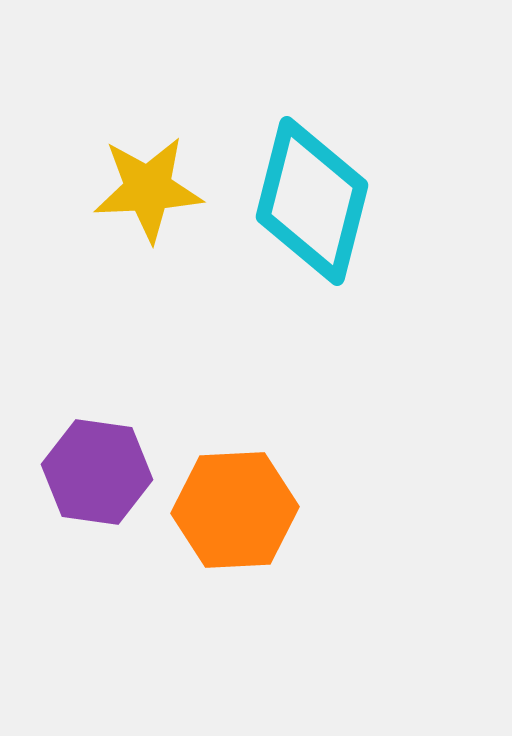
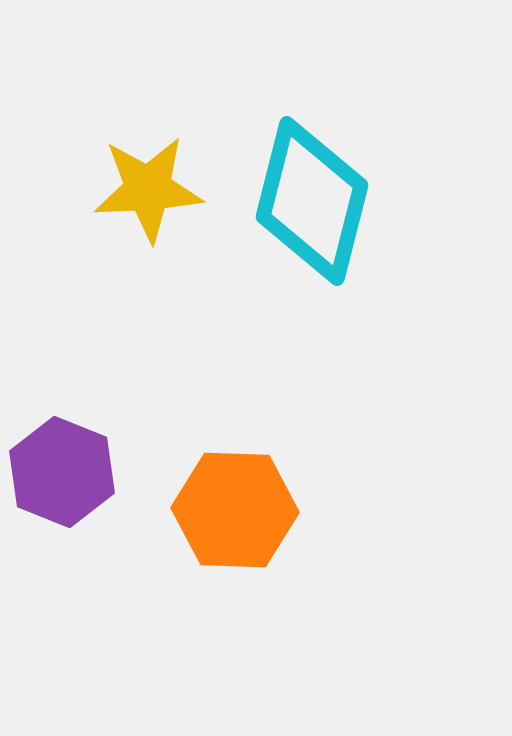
purple hexagon: moved 35 px left; rotated 14 degrees clockwise
orange hexagon: rotated 5 degrees clockwise
